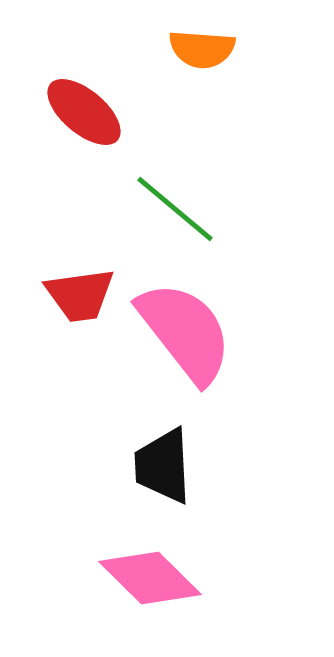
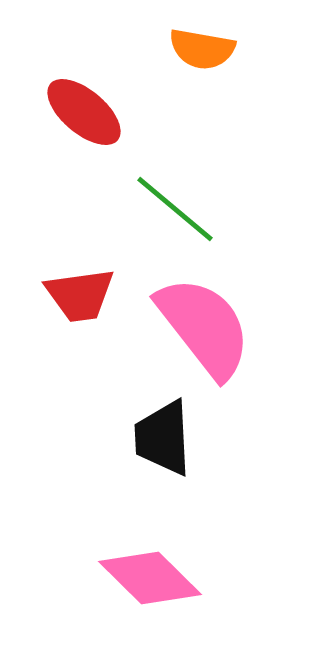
orange semicircle: rotated 6 degrees clockwise
pink semicircle: moved 19 px right, 5 px up
black trapezoid: moved 28 px up
